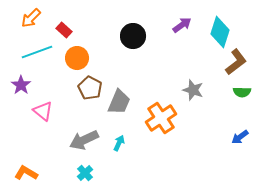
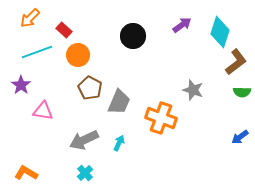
orange arrow: moved 1 px left
orange circle: moved 1 px right, 3 px up
pink triangle: rotated 30 degrees counterclockwise
orange cross: rotated 36 degrees counterclockwise
